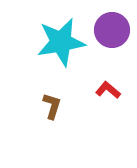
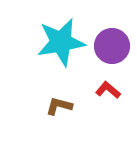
purple circle: moved 16 px down
brown L-shape: moved 7 px right; rotated 92 degrees counterclockwise
